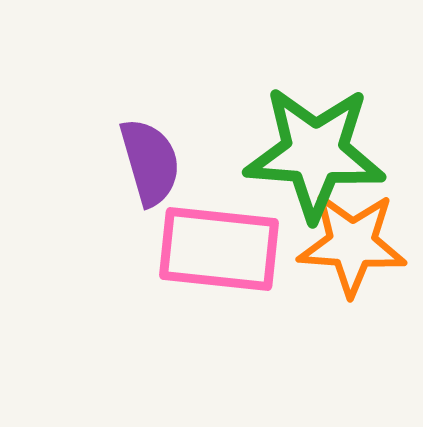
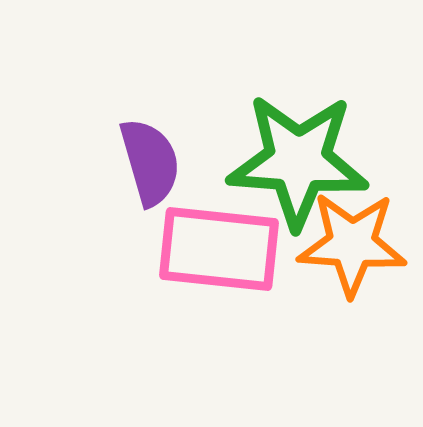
green star: moved 17 px left, 8 px down
